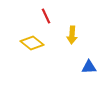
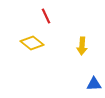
yellow arrow: moved 10 px right, 11 px down
blue triangle: moved 5 px right, 17 px down
